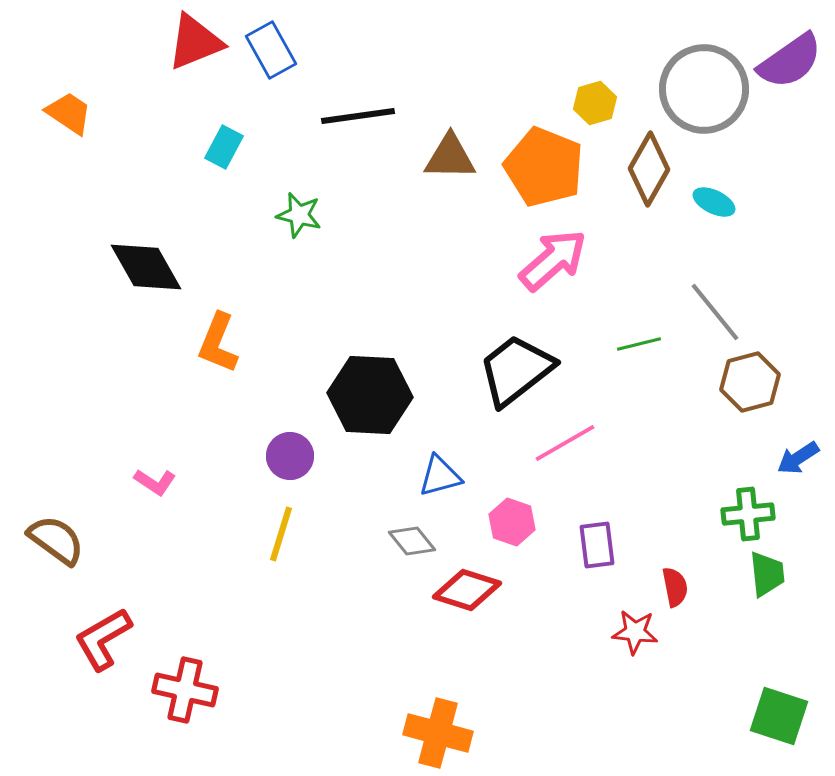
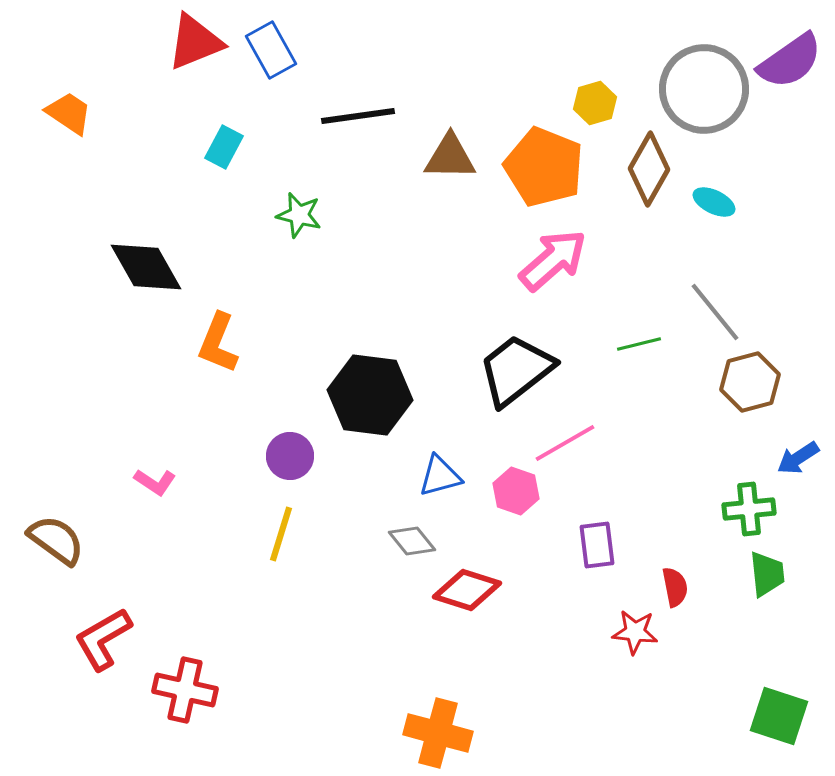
black hexagon: rotated 4 degrees clockwise
green cross: moved 1 px right, 5 px up
pink hexagon: moved 4 px right, 31 px up
